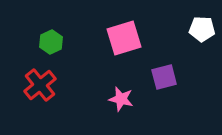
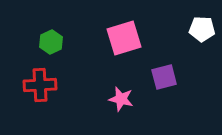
red cross: rotated 36 degrees clockwise
